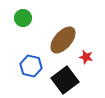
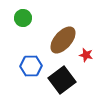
red star: moved 2 px up
blue hexagon: rotated 15 degrees counterclockwise
black square: moved 3 px left
